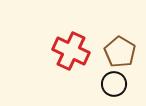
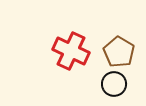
brown pentagon: moved 1 px left
